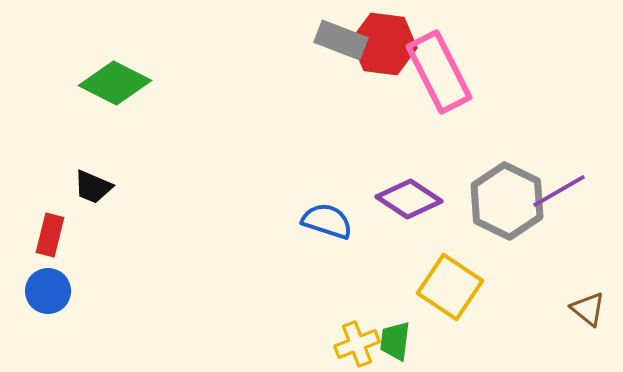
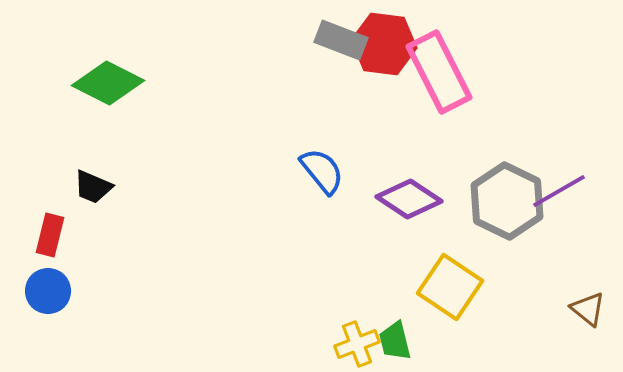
green diamond: moved 7 px left
blue semicircle: moved 5 px left, 50 px up; rotated 33 degrees clockwise
green trapezoid: rotated 21 degrees counterclockwise
